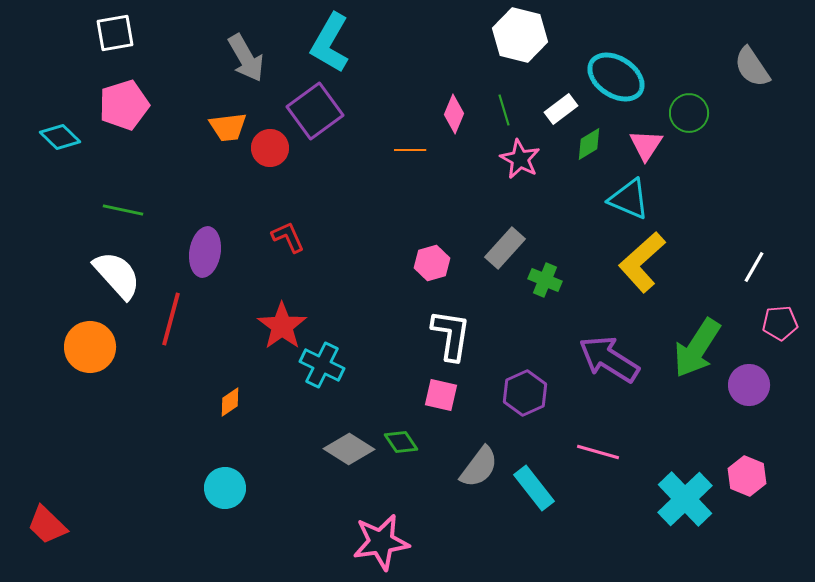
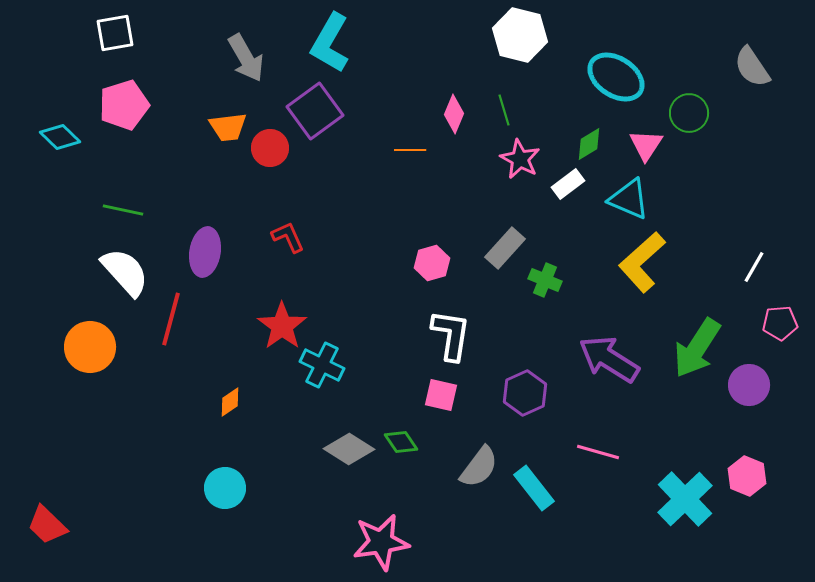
white rectangle at (561, 109): moved 7 px right, 75 px down
white semicircle at (117, 275): moved 8 px right, 3 px up
